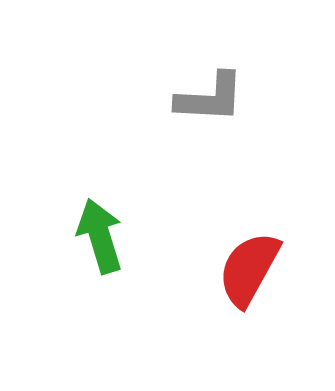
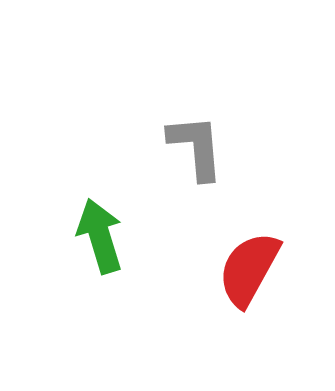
gray L-shape: moved 14 px left, 49 px down; rotated 98 degrees counterclockwise
